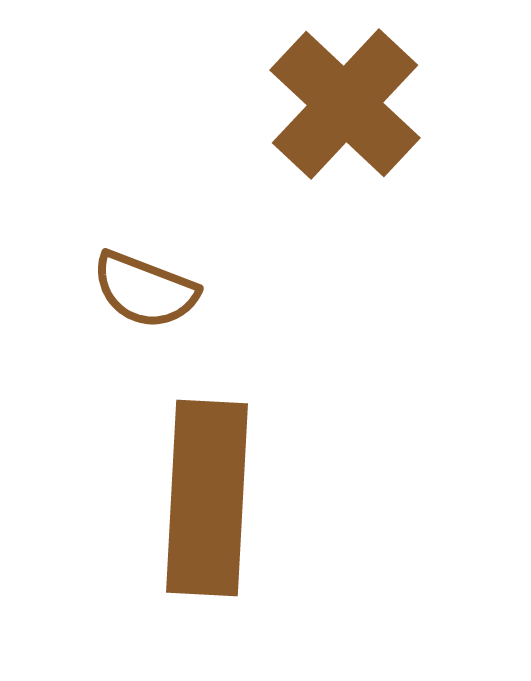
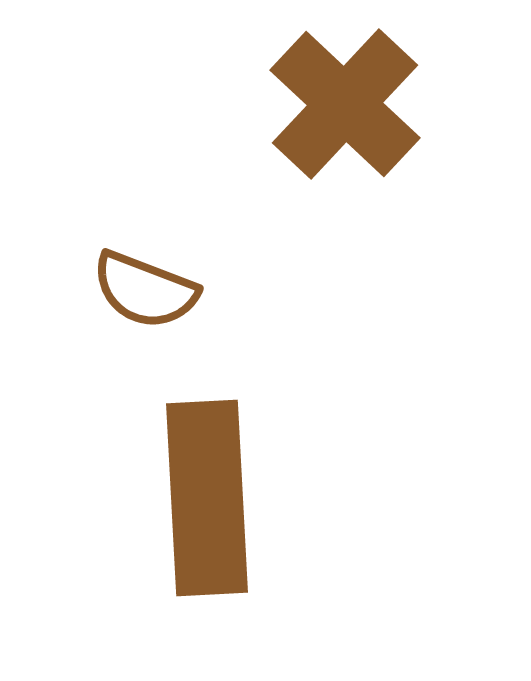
brown rectangle: rotated 6 degrees counterclockwise
